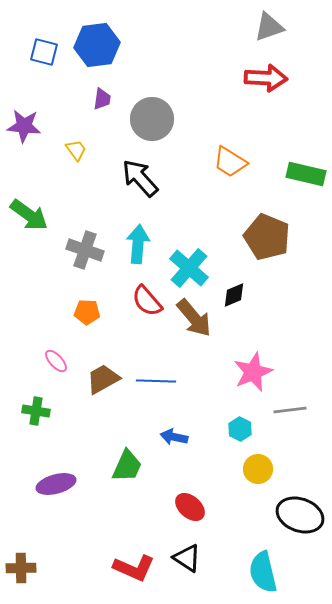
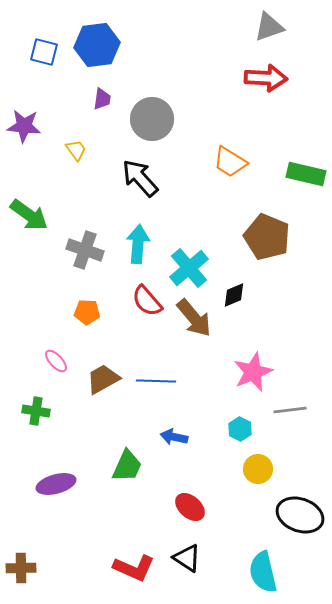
cyan cross: rotated 9 degrees clockwise
